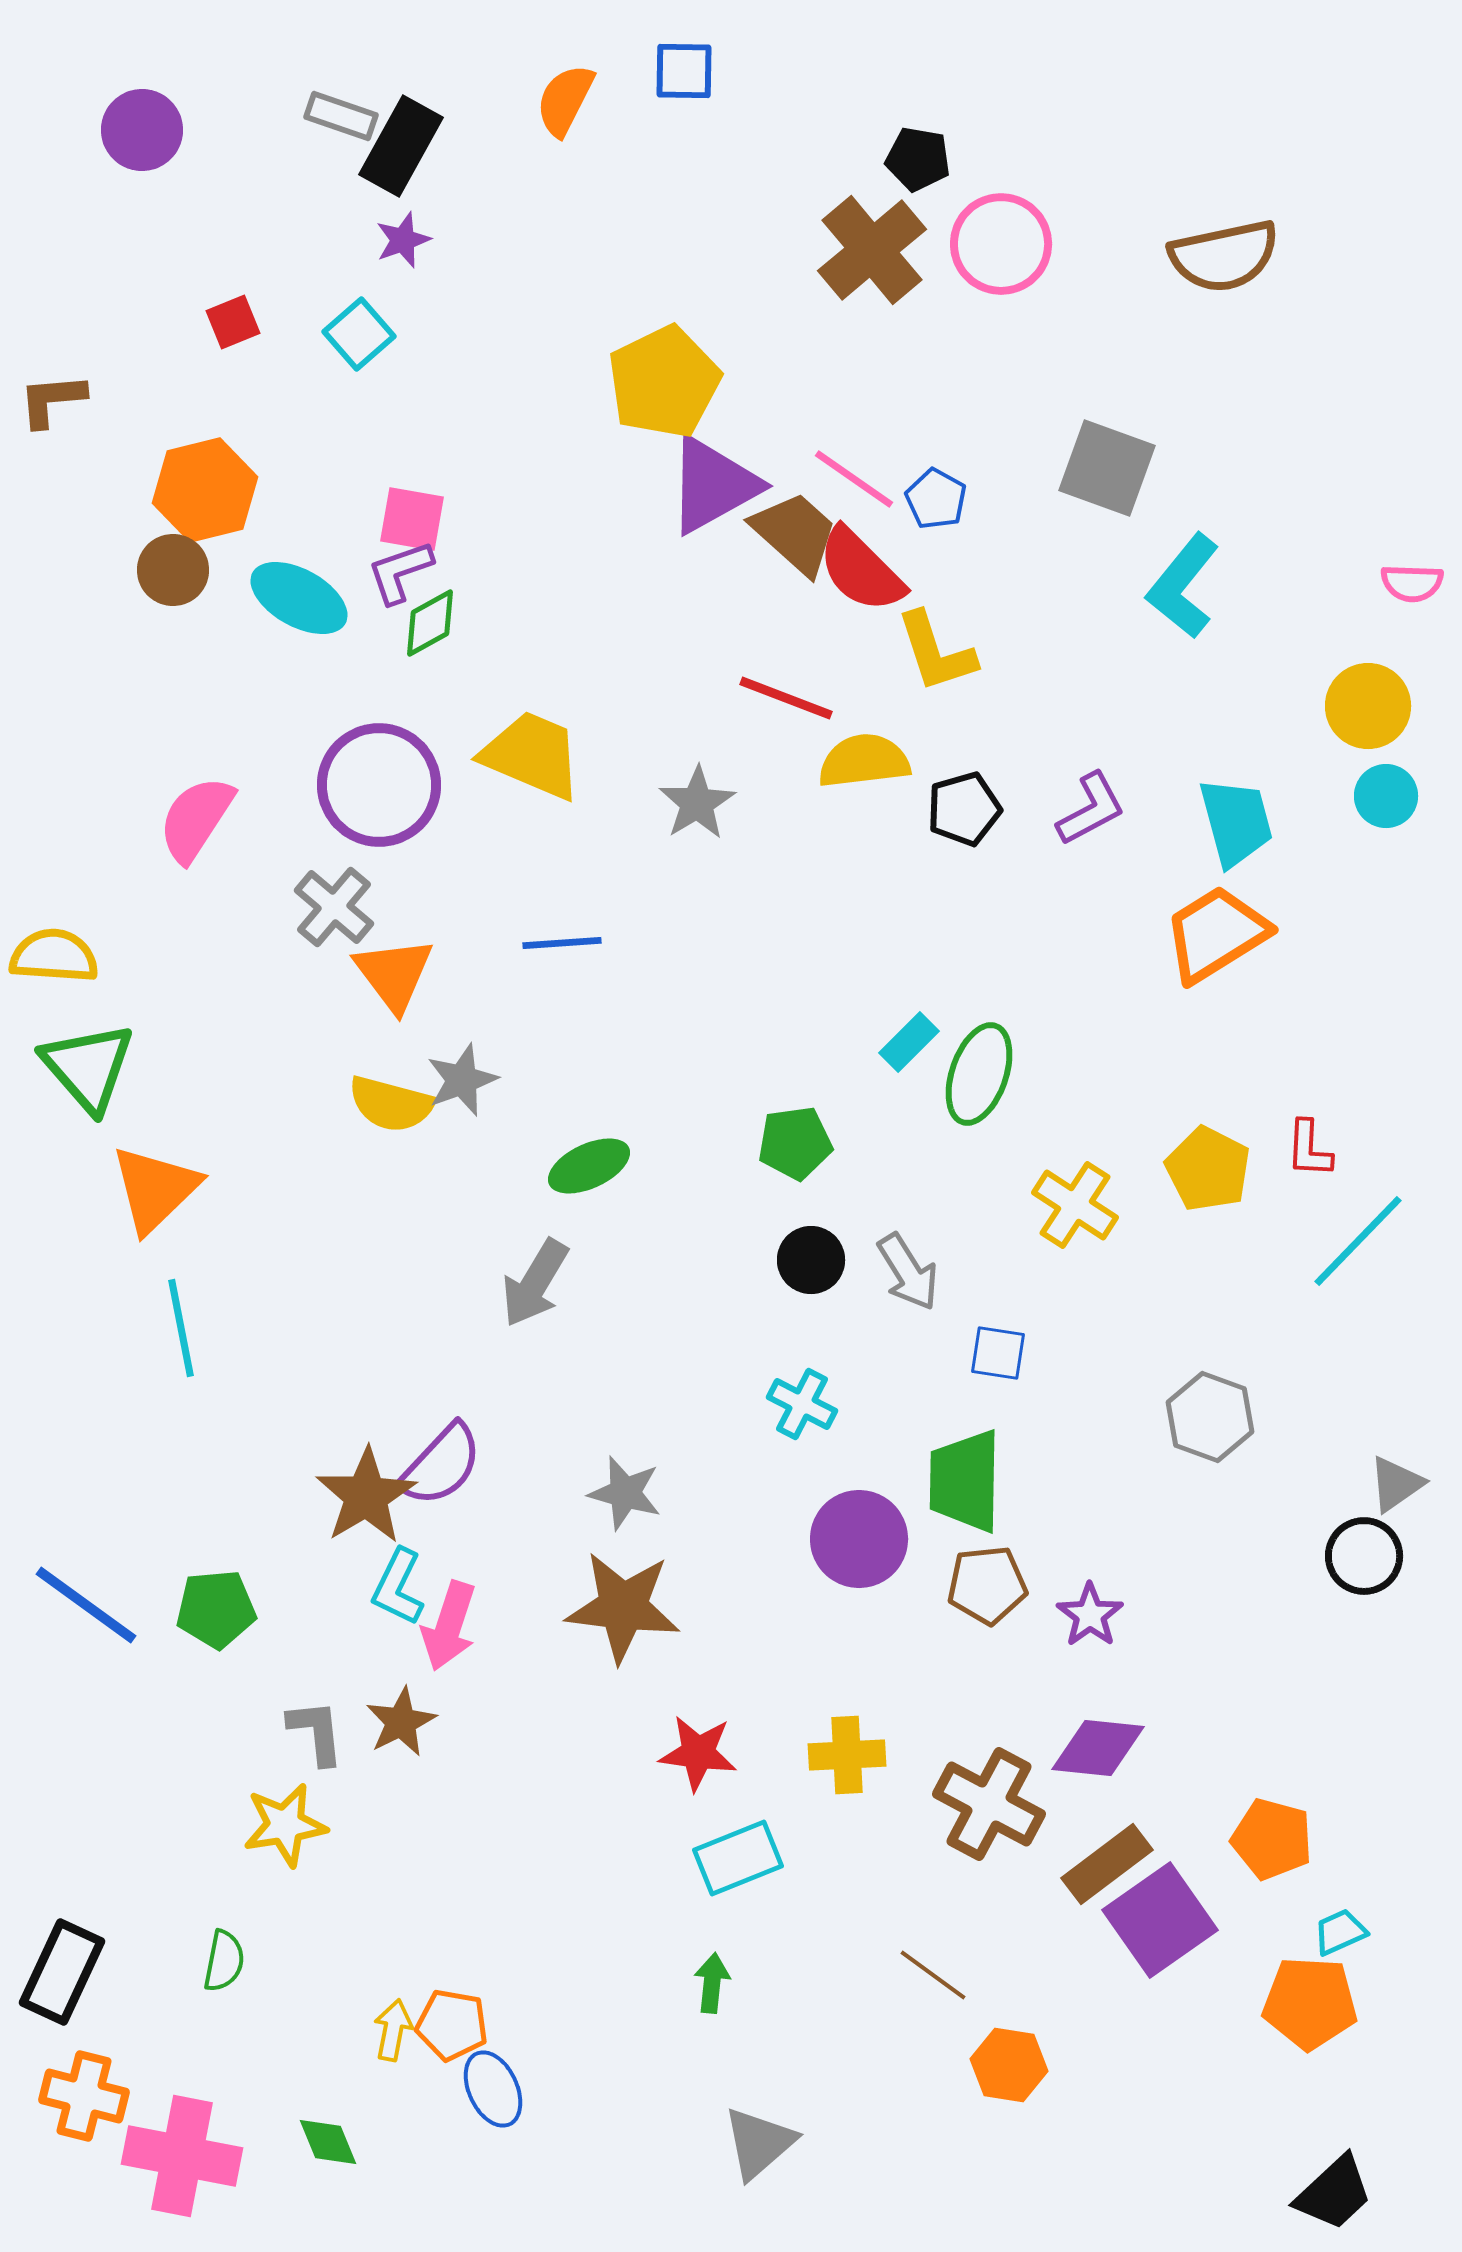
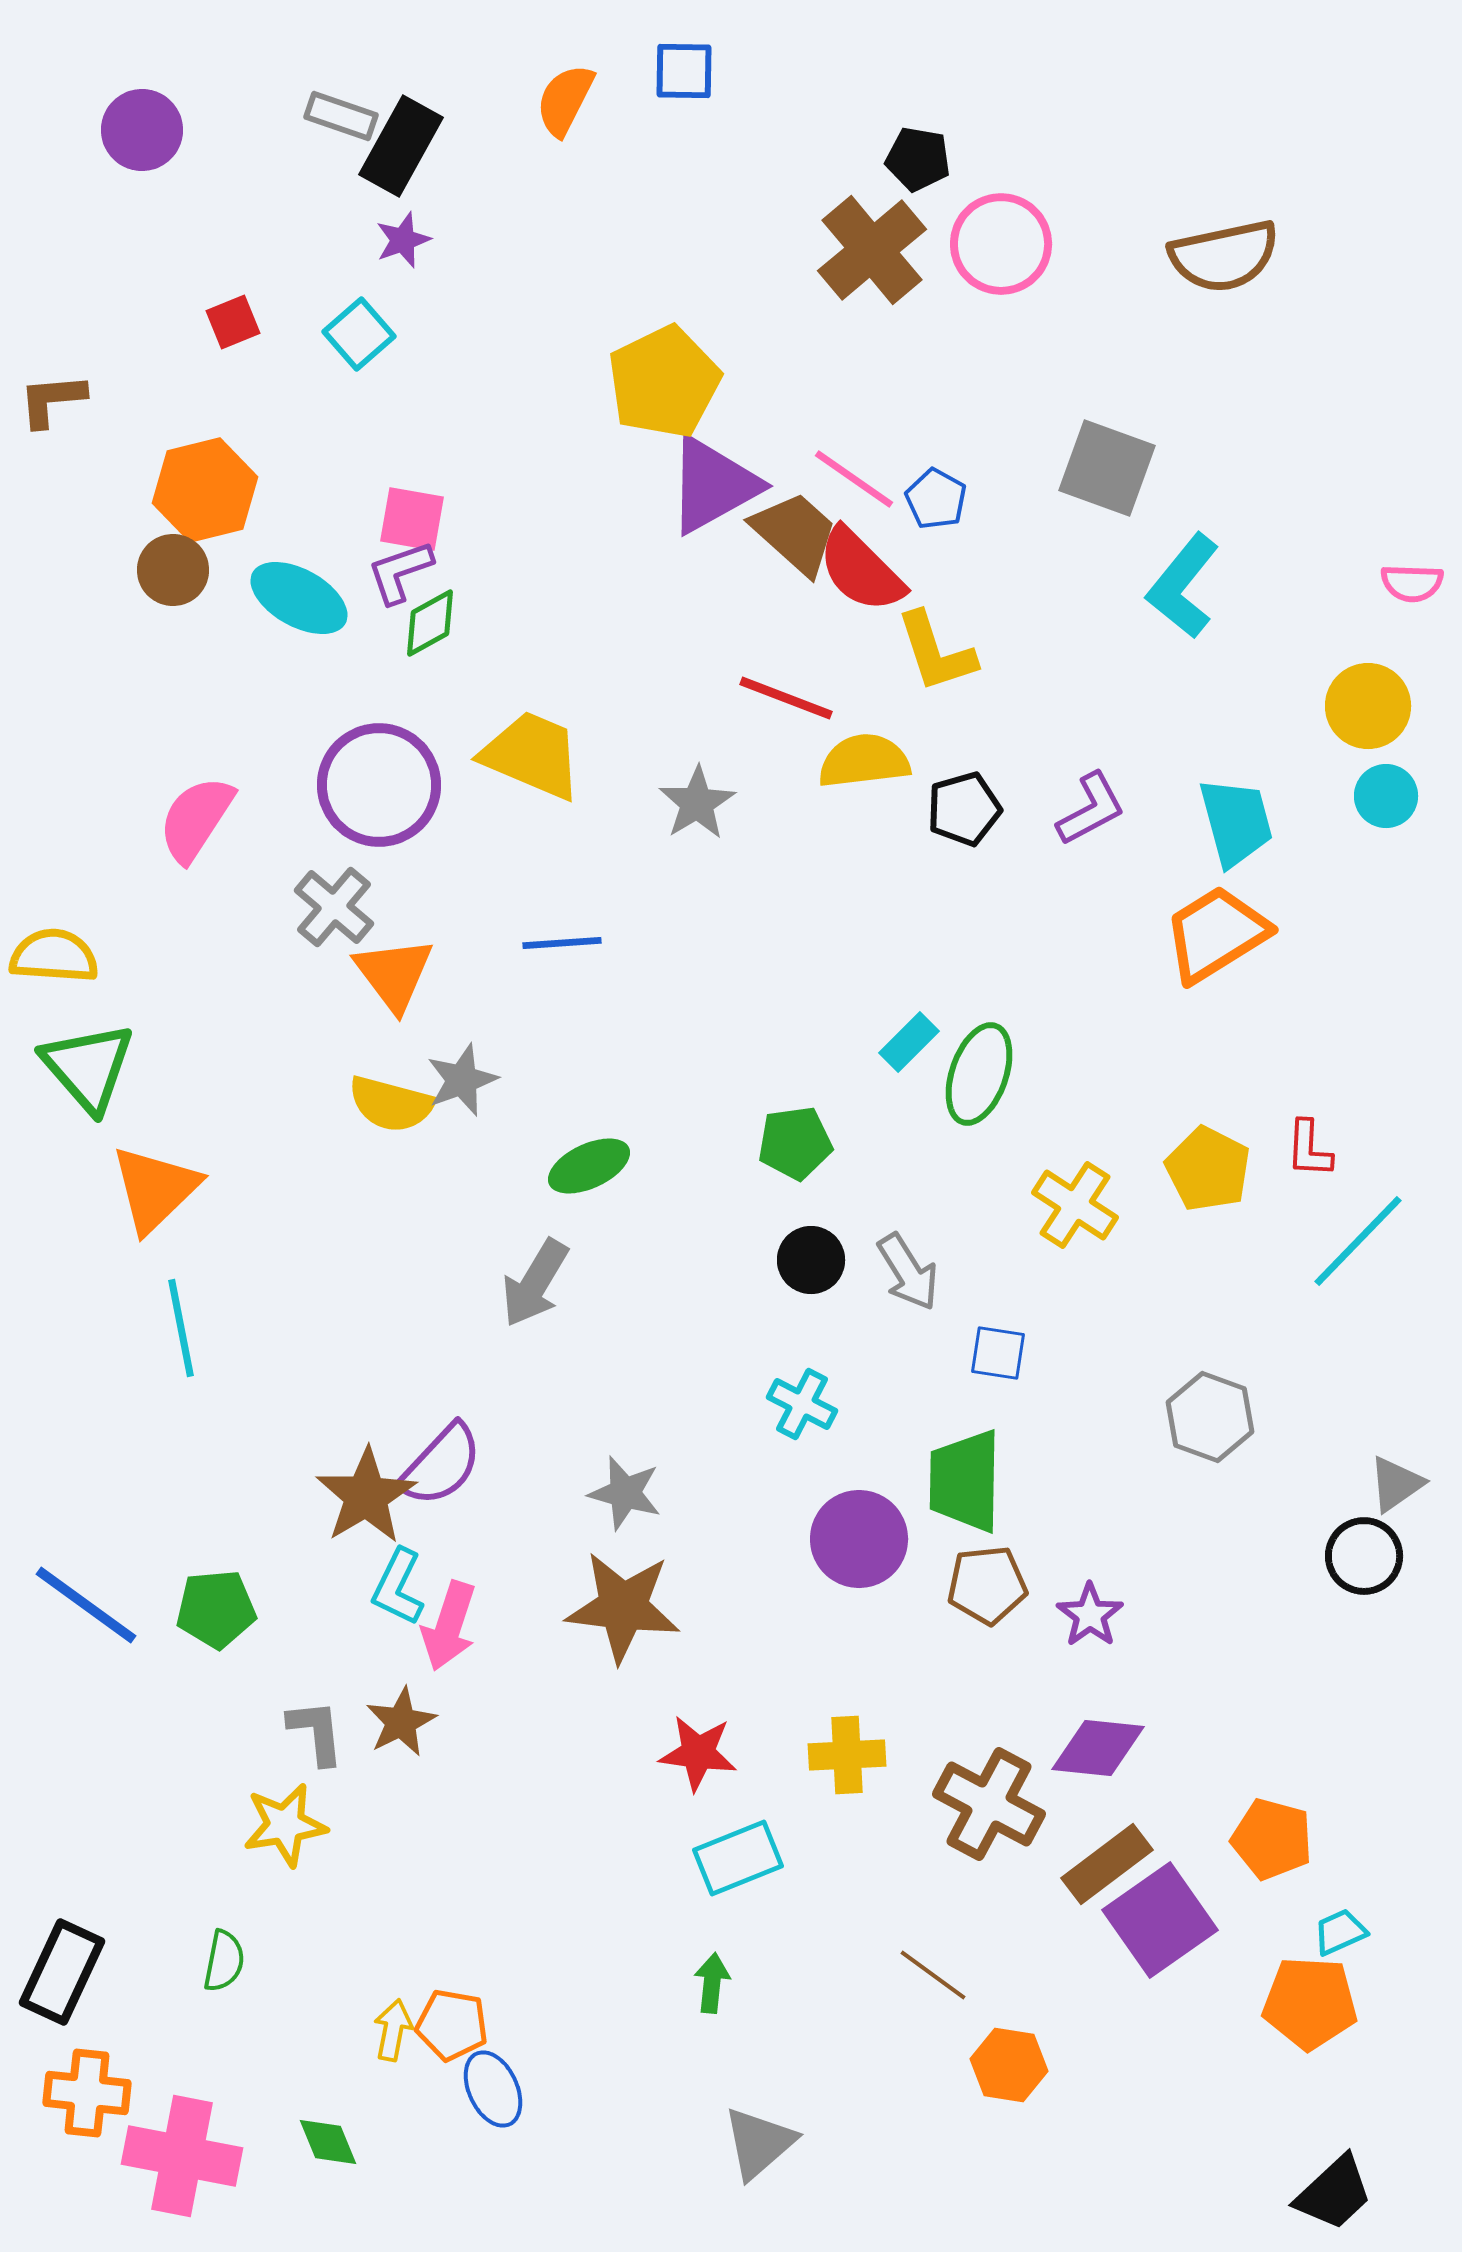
orange cross at (84, 2096): moved 3 px right, 3 px up; rotated 8 degrees counterclockwise
